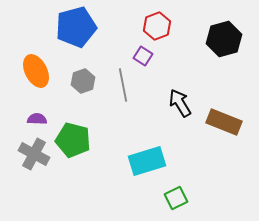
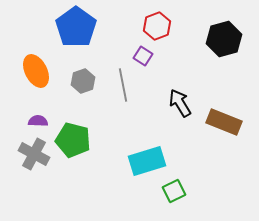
blue pentagon: rotated 21 degrees counterclockwise
purple semicircle: moved 1 px right, 2 px down
green square: moved 2 px left, 7 px up
